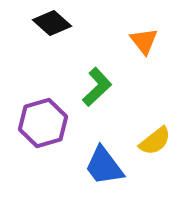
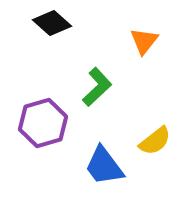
orange triangle: rotated 16 degrees clockwise
